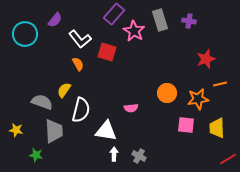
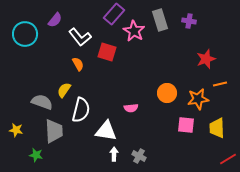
white L-shape: moved 2 px up
